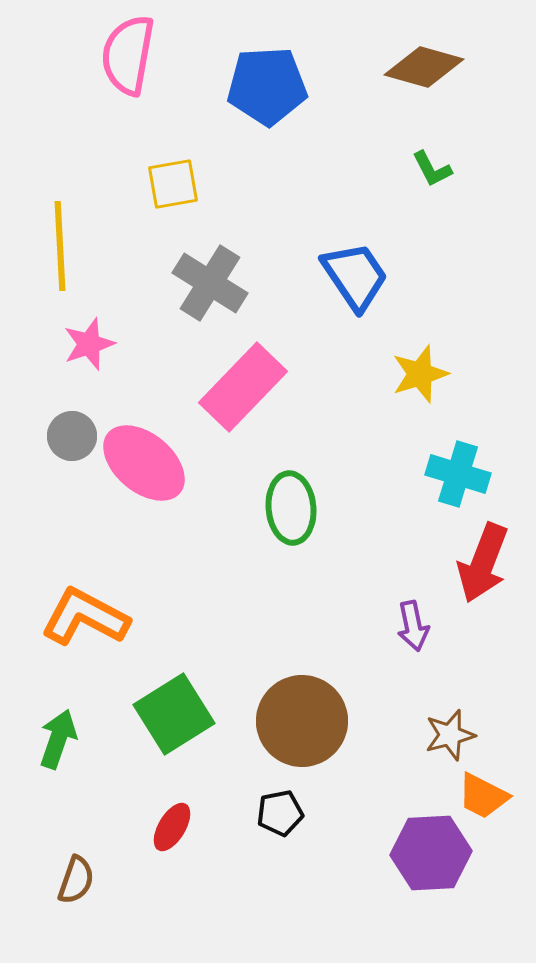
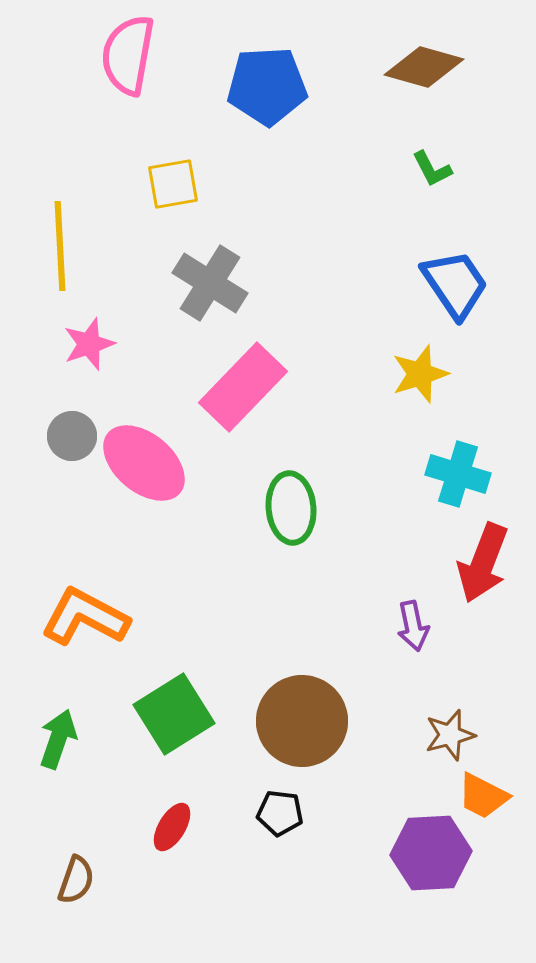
blue trapezoid: moved 100 px right, 8 px down
black pentagon: rotated 18 degrees clockwise
